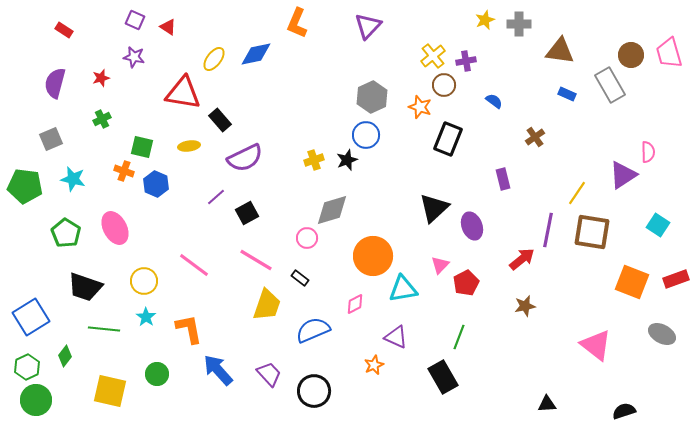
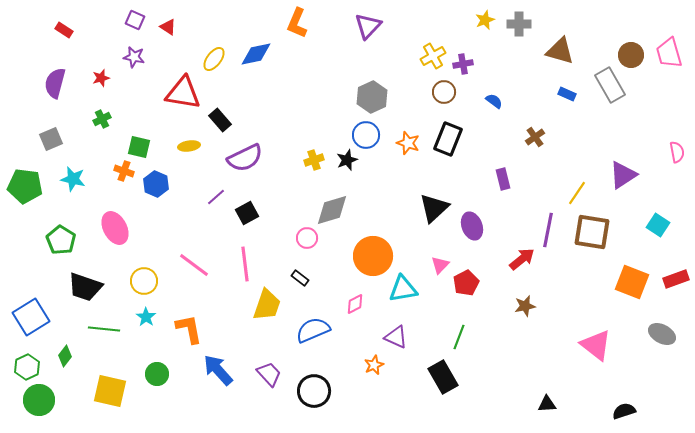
brown triangle at (560, 51): rotated 8 degrees clockwise
yellow cross at (433, 56): rotated 10 degrees clockwise
purple cross at (466, 61): moved 3 px left, 3 px down
brown circle at (444, 85): moved 7 px down
orange star at (420, 107): moved 12 px left, 36 px down
green square at (142, 147): moved 3 px left
pink semicircle at (648, 152): moved 29 px right; rotated 10 degrees counterclockwise
green pentagon at (66, 233): moved 5 px left, 7 px down
pink line at (256, 260): moved 11 px left, 4 px down; rotated 52 degrees clockwise
green circle at (36, 400): moved 3 px right
